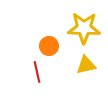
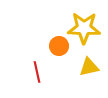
orange circle: moved 10 px right
yellow triangle: moved 3 px right, 2 px down
